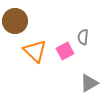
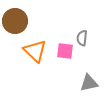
gray semicircle: moved 1 px left, 1 px down
pink square: rotated 36 degrees clockwise
gray triangle: rotated 18 degrees clockwise
